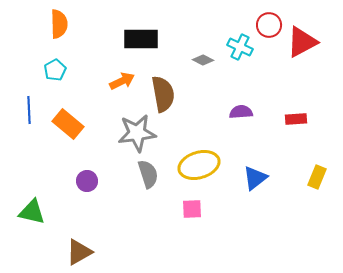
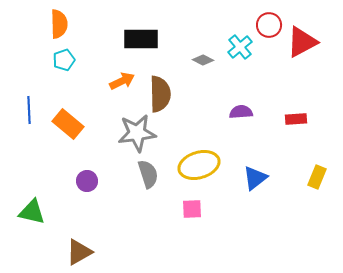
cyan cross: rotated 25 degrees clockwise
cyan pentagon: moved 9 px right, 10 px up; rotated 10 degrees clockwise
brown semicircle: moved 3 px left; rotated 9 degrees clockwise
